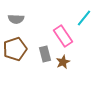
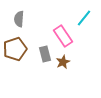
gray semicircle: moved 3 px right; rotated 91 degrees clockwise
